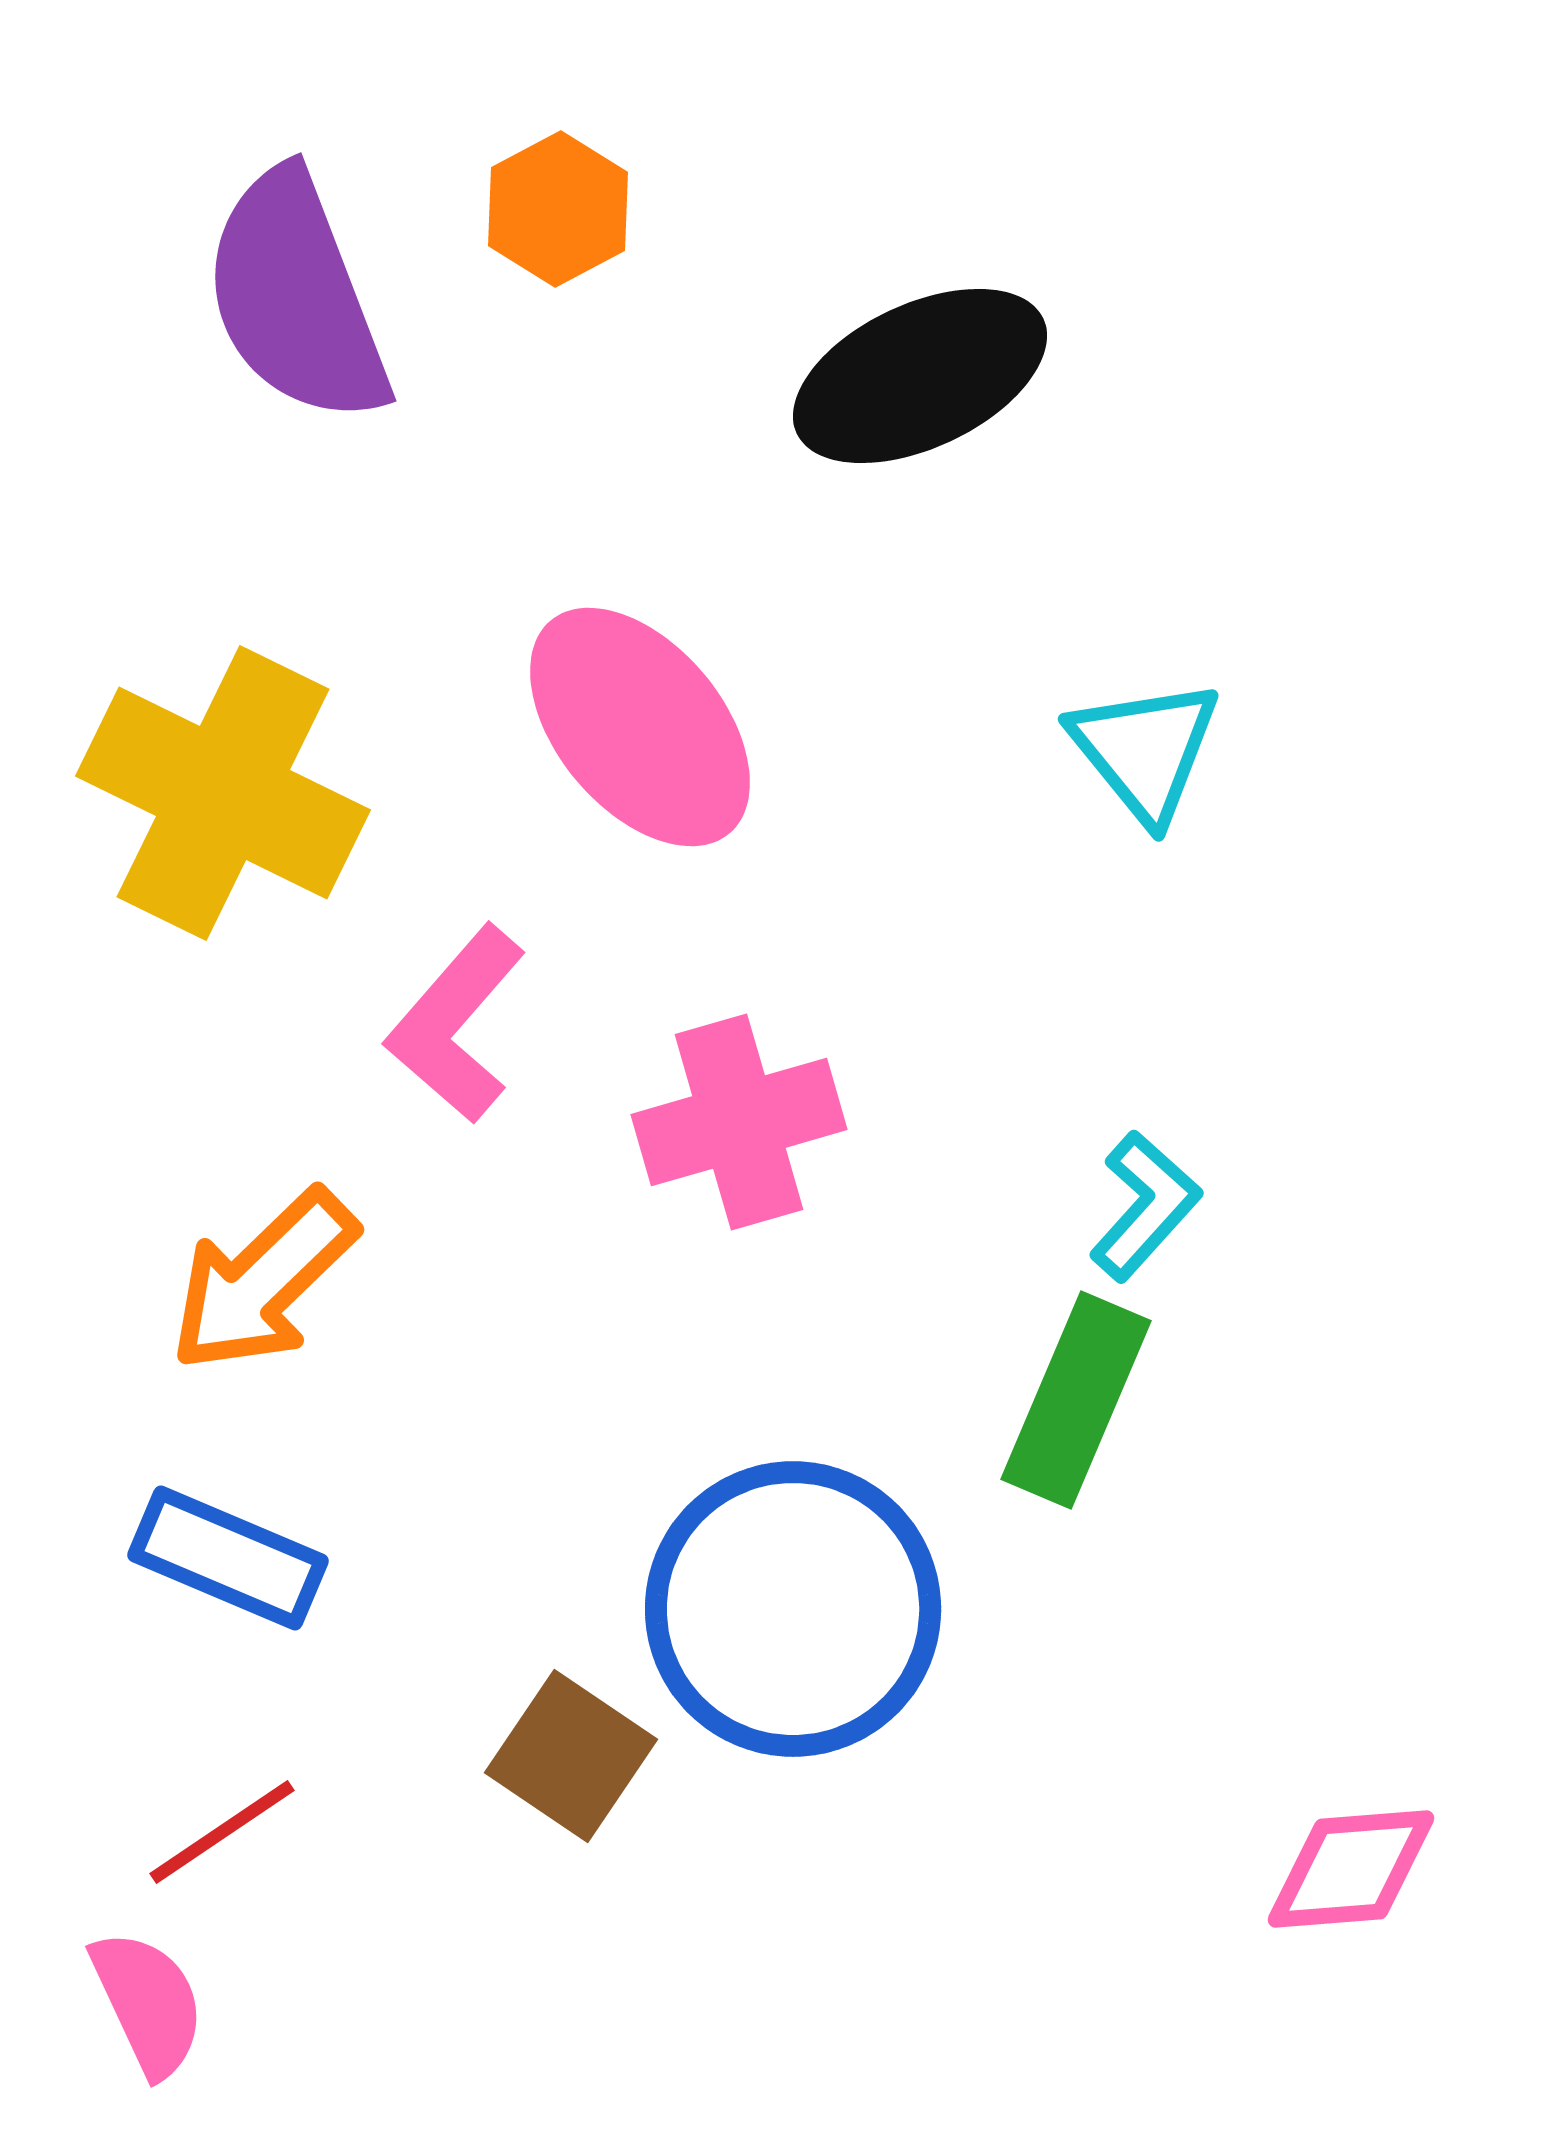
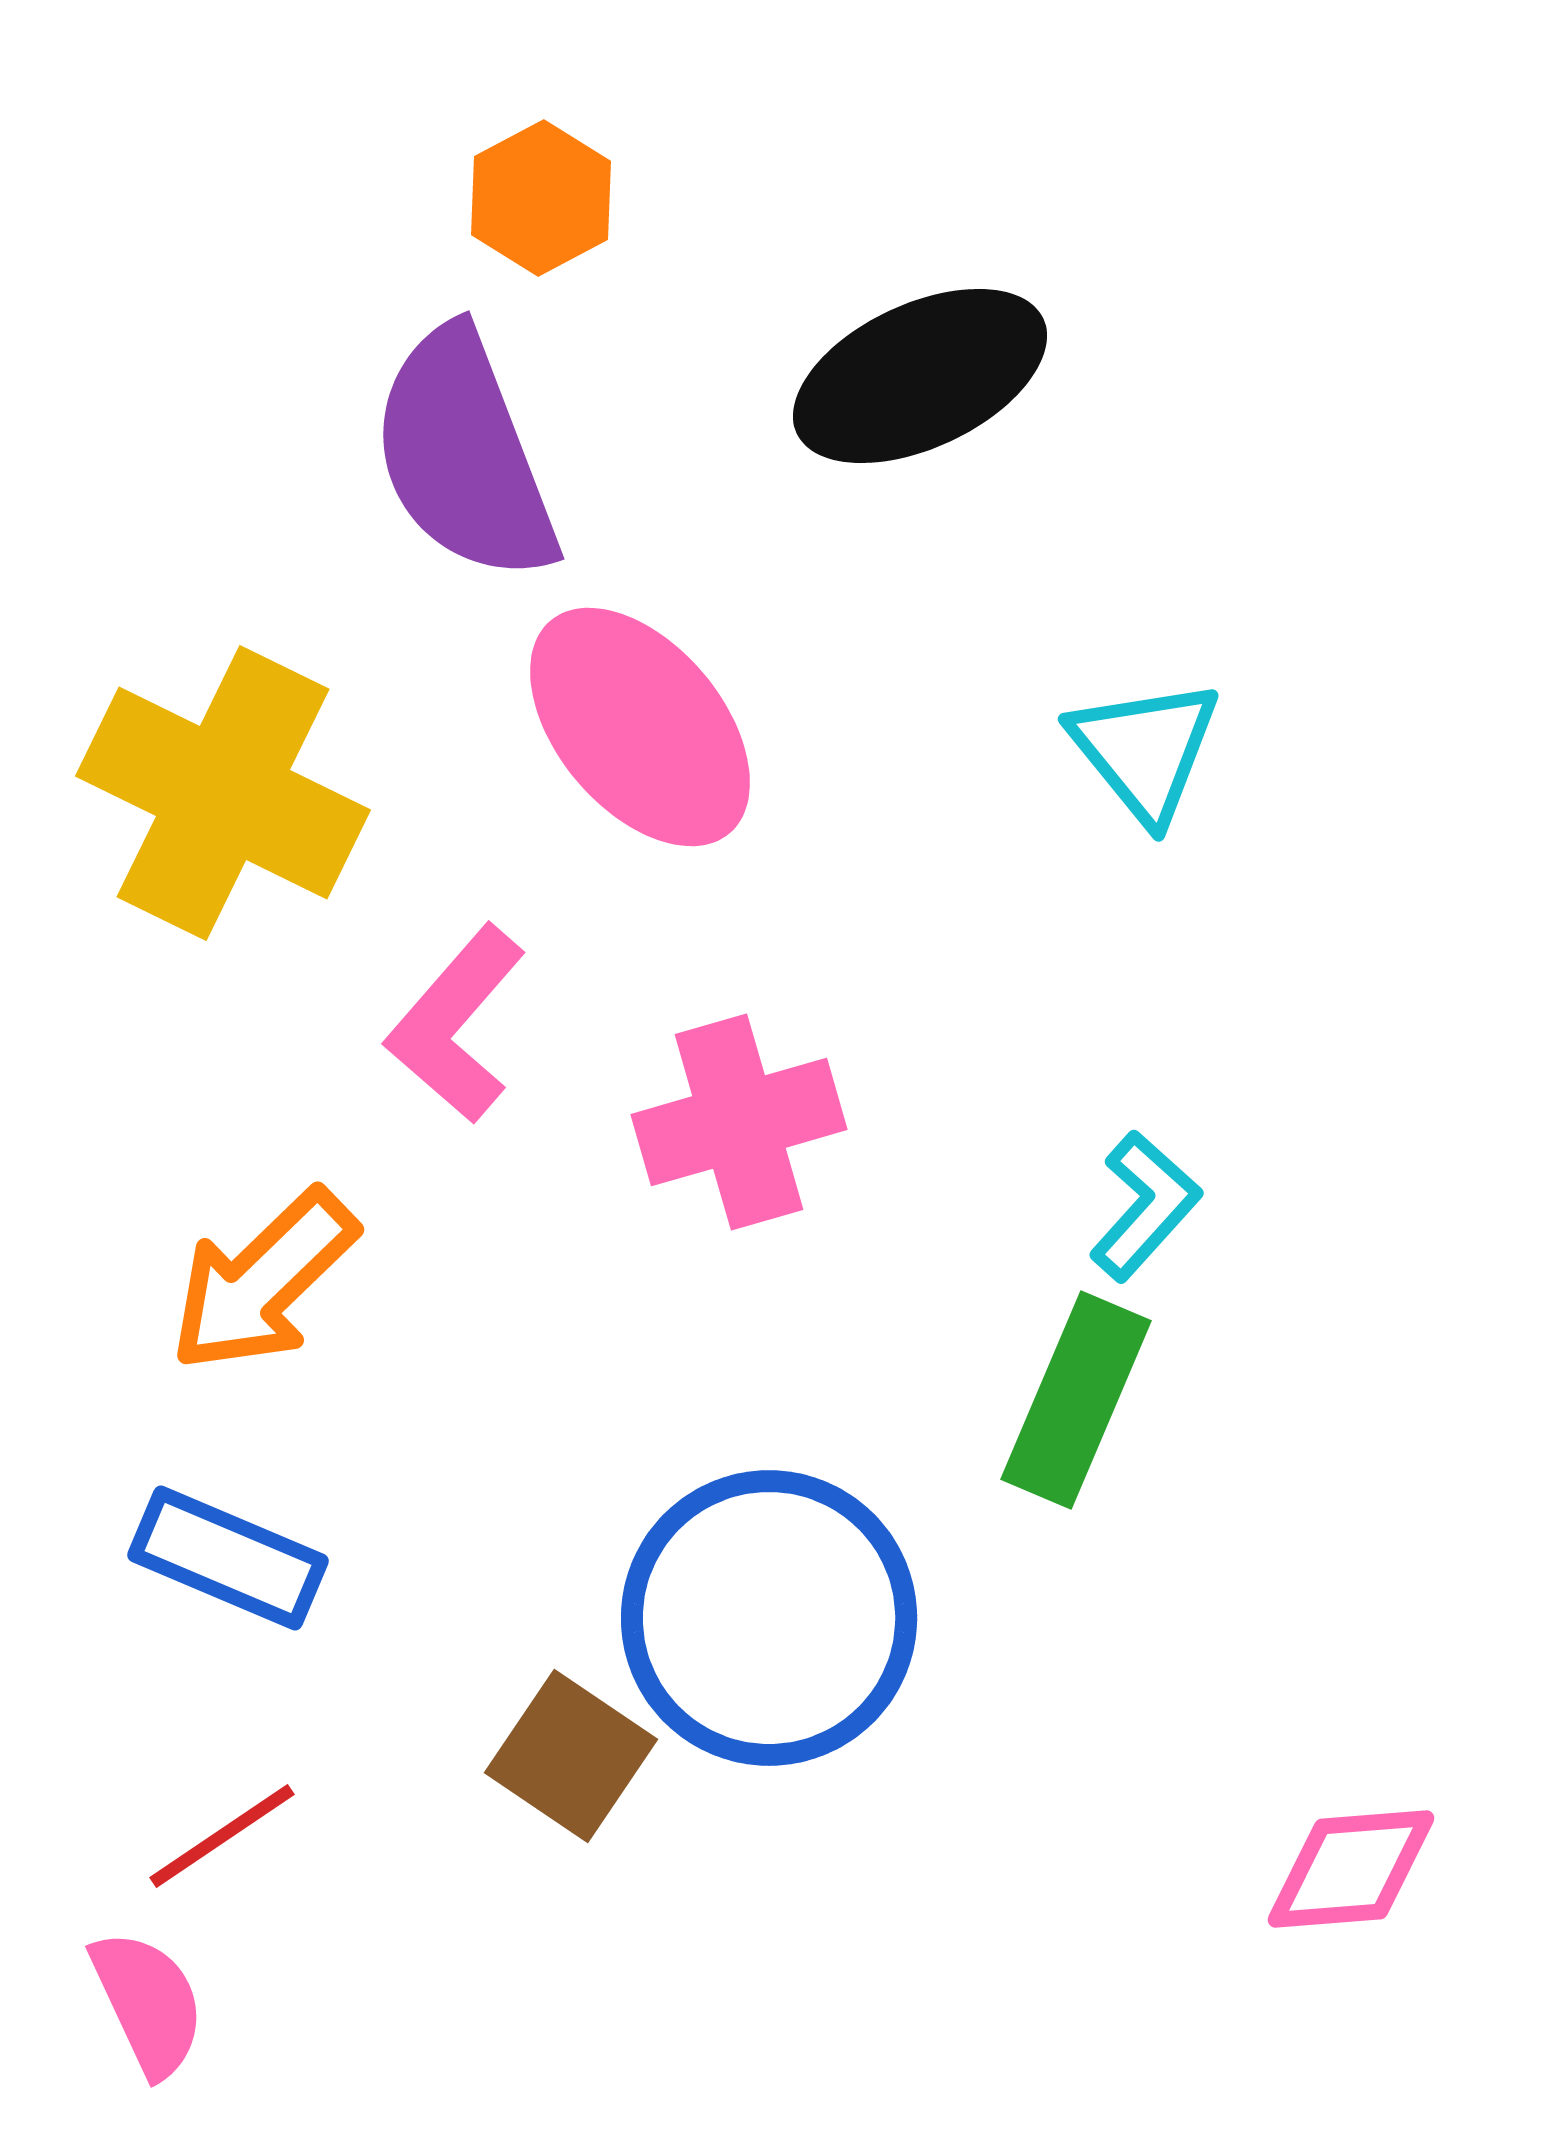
orange hexagon: moved 17 px left, 11 px up
purple semicircle: moved 168 px right, 158 px down
blue circle: moved 24 px left, 9 px down
red line: moved 4 px down
